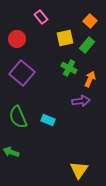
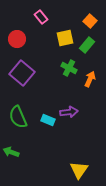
purple arrow: moved 12 px left, 11 px down
